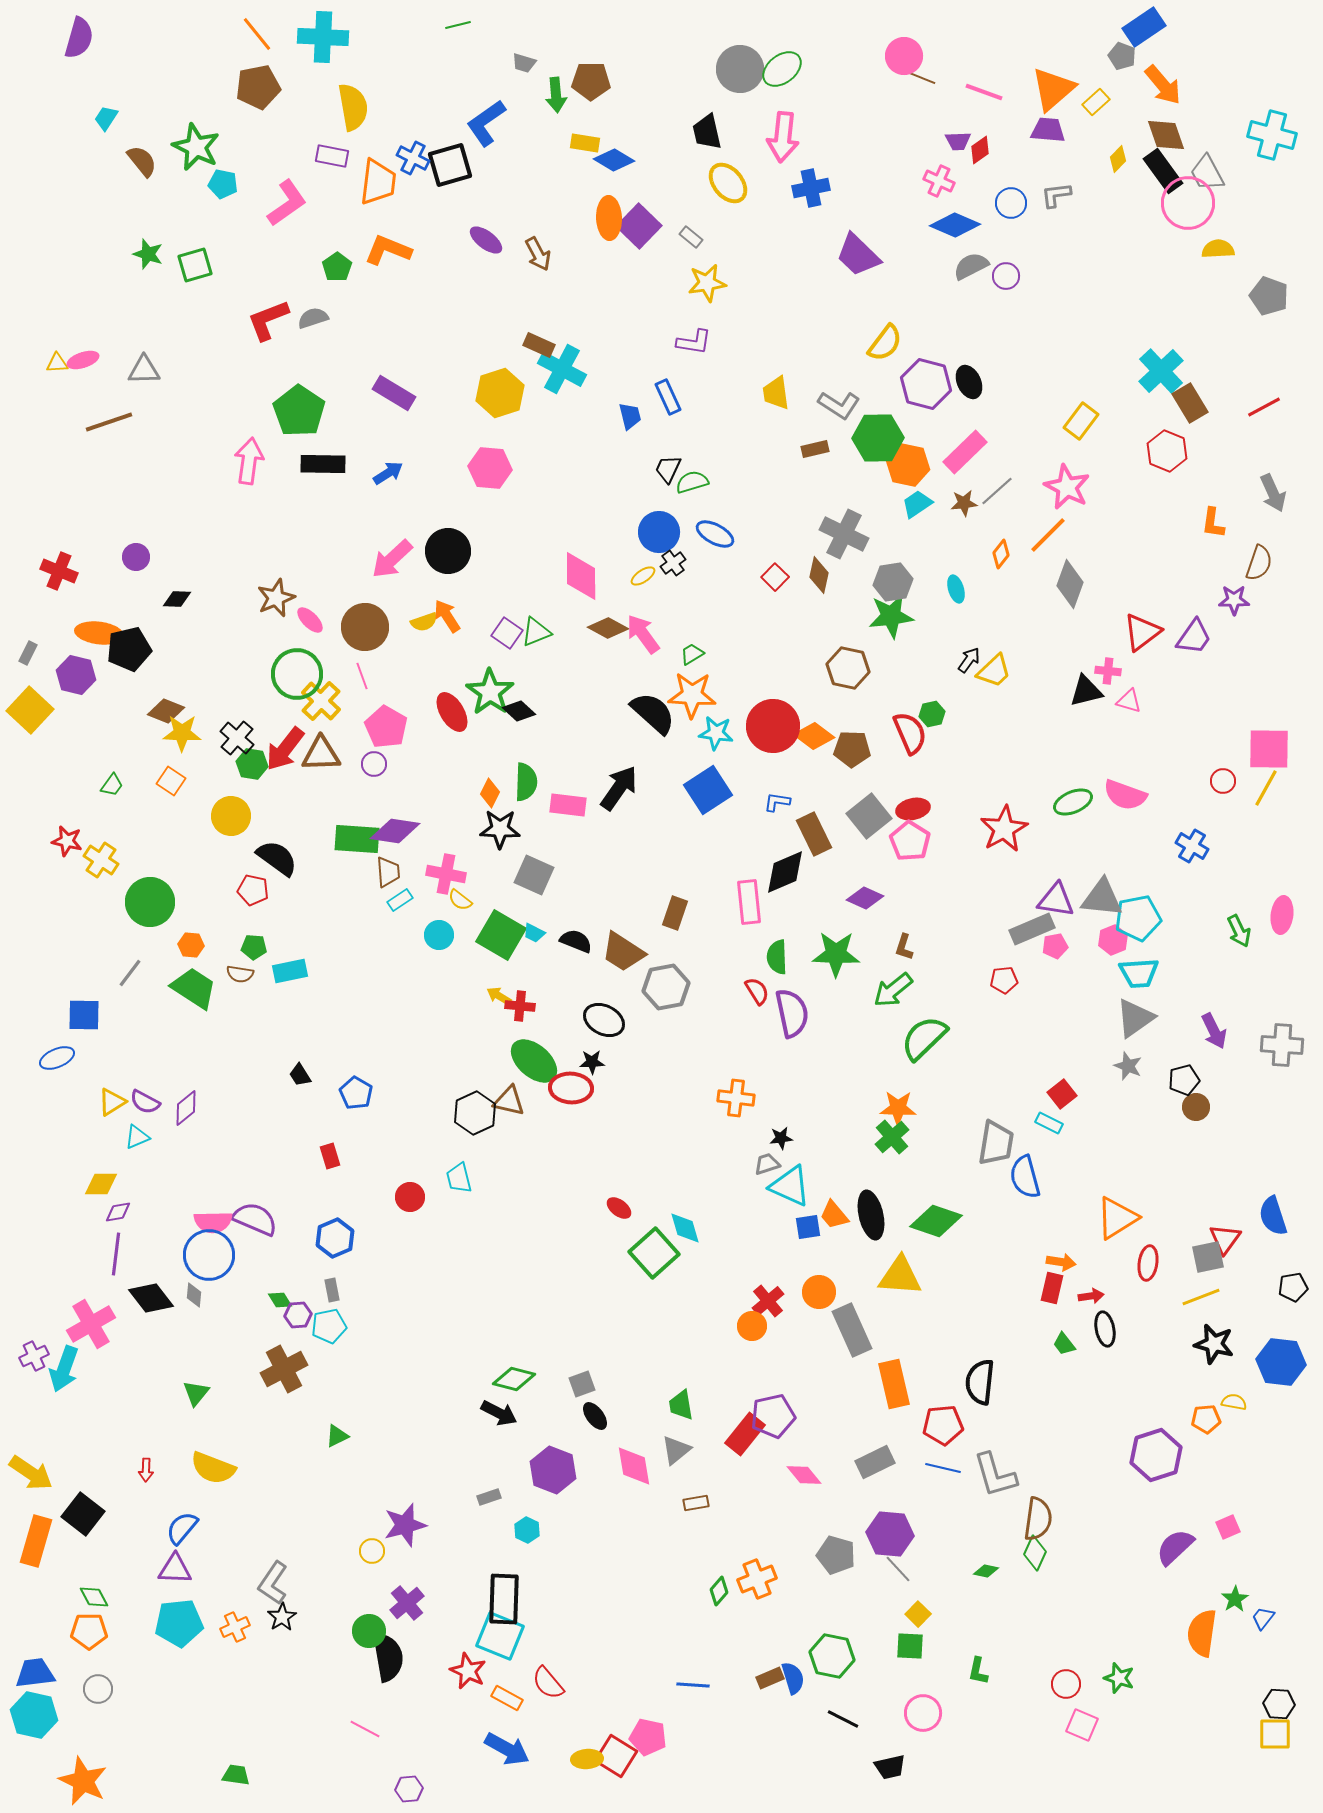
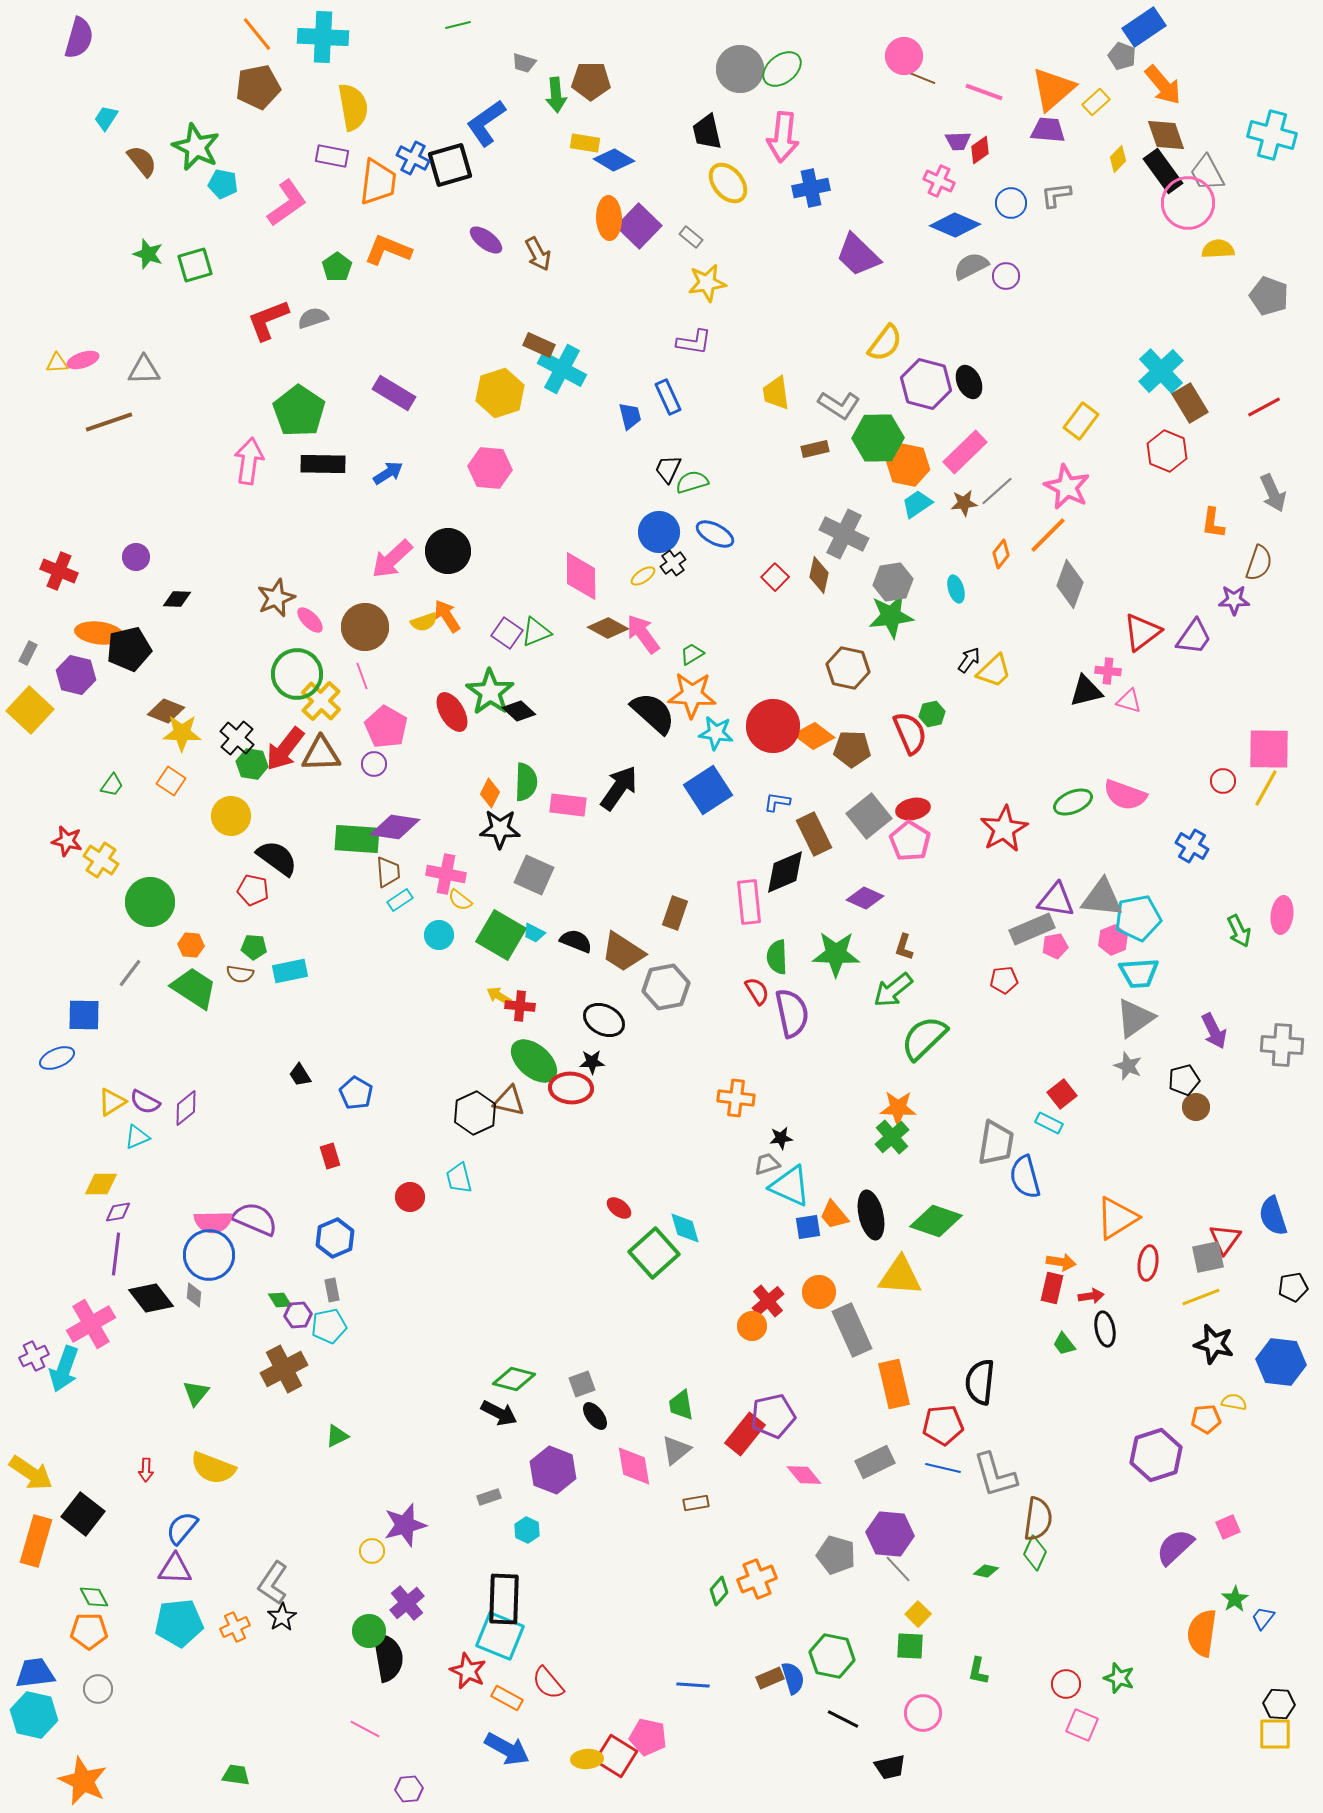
purple diamond at (395, 831): moved 4 px up
